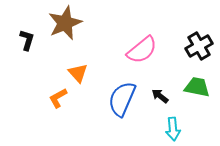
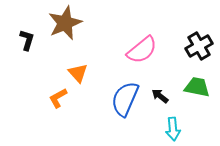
blue semicircle: moved 3 px right
